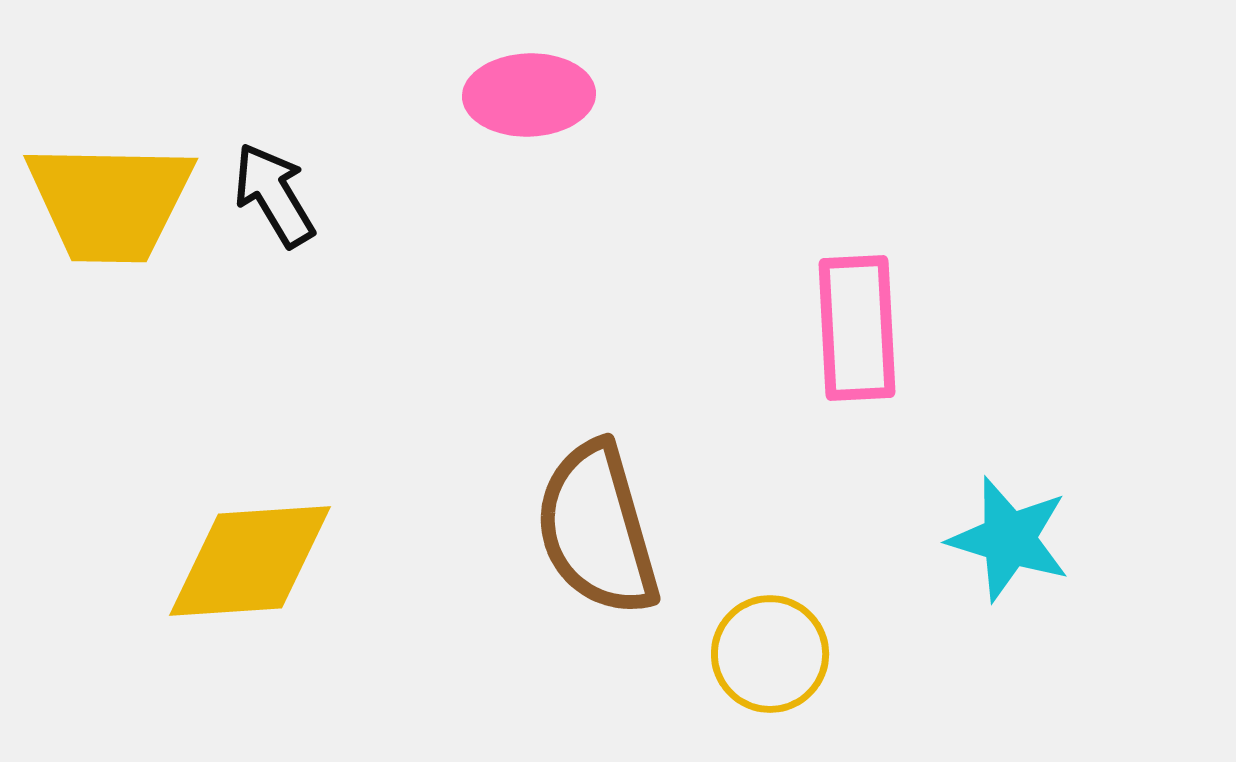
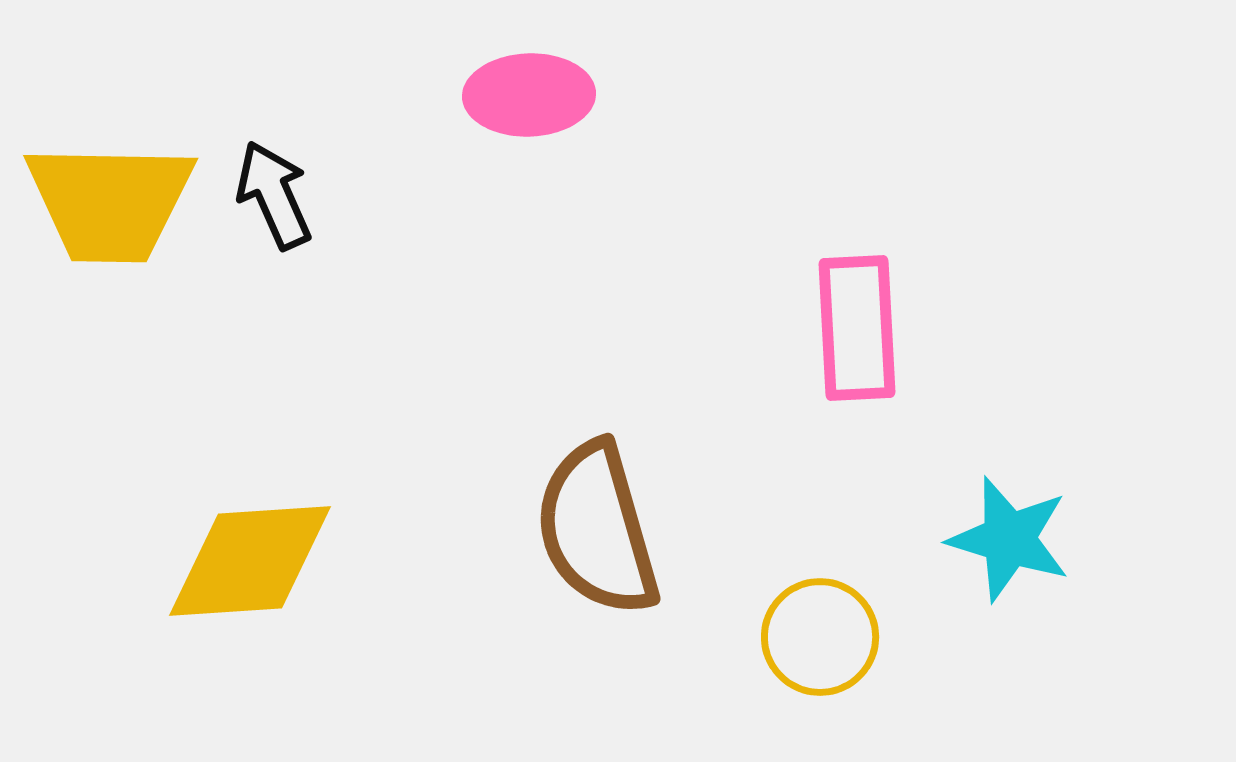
black arrow: rotated 7 degrees clockwise
yellow circle: moved 50 px right, 17 px up
